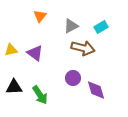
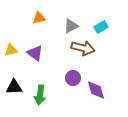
orange triangle: moved 1 px left, 2 px down; rotated 40 degrees clockwise
green arrow: rotated 42 degrees clockwise
